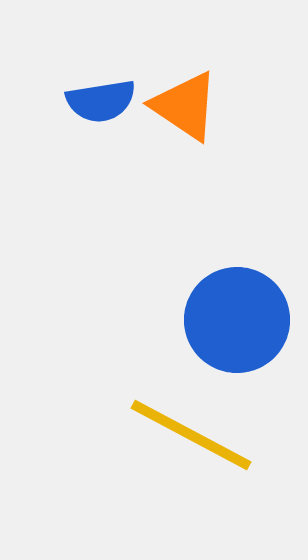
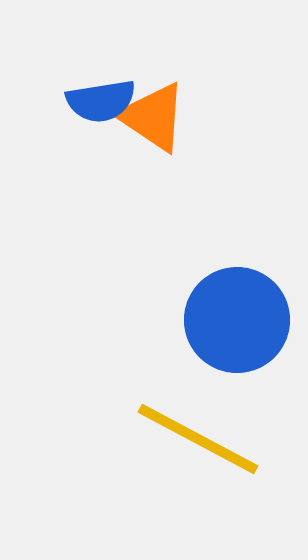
orange triangle: moved 32 px left, 11 px down
yellow line: moved 7 px right, 4 px down
